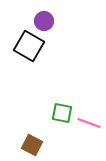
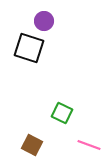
black square: moved 2 px down; rotated 12 degrees counterclockwise
green square: rotated 15 degrees clockwise
pink line: moved 22 px down
